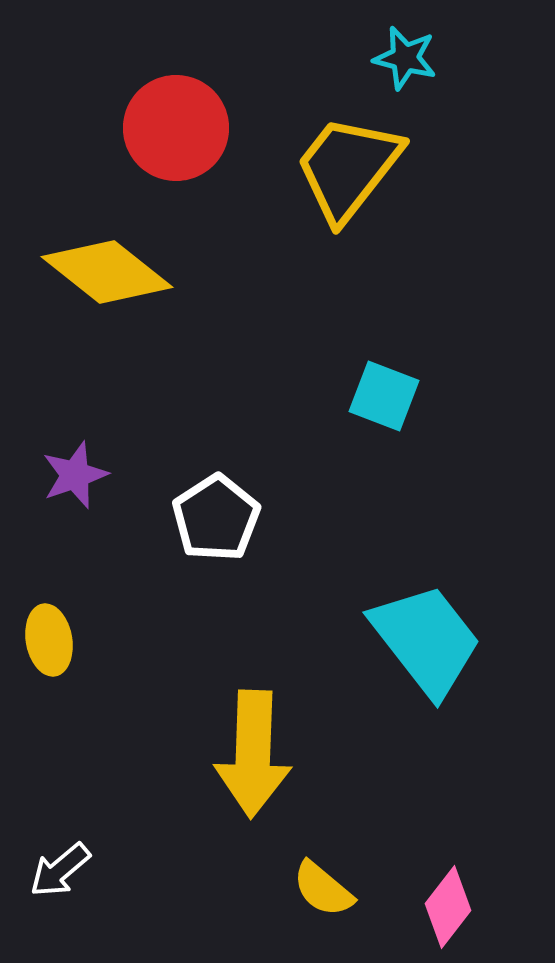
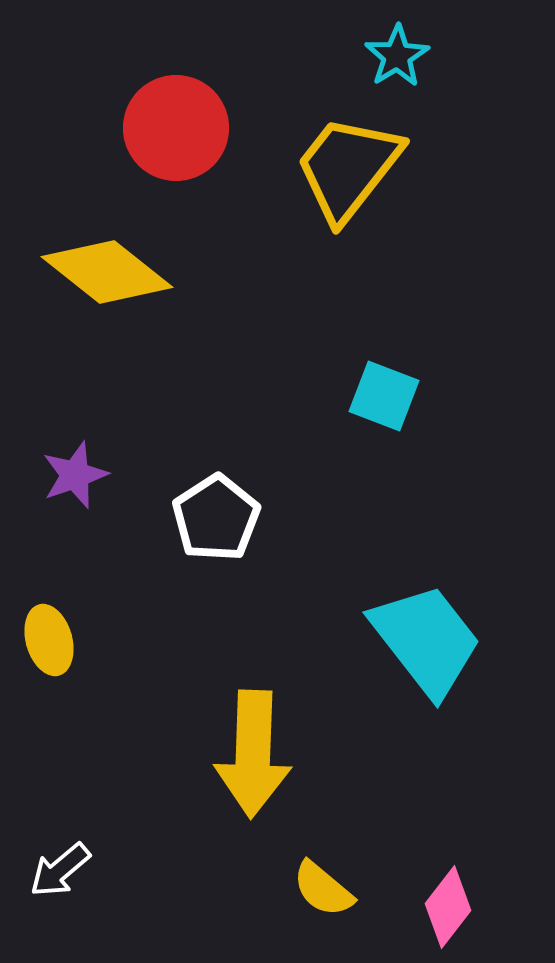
cyan star: moved 8 px left, 2 px up; rotated 26 degrees clockwise
yellow ellipse: rotated 6 degrees counterclockwise
